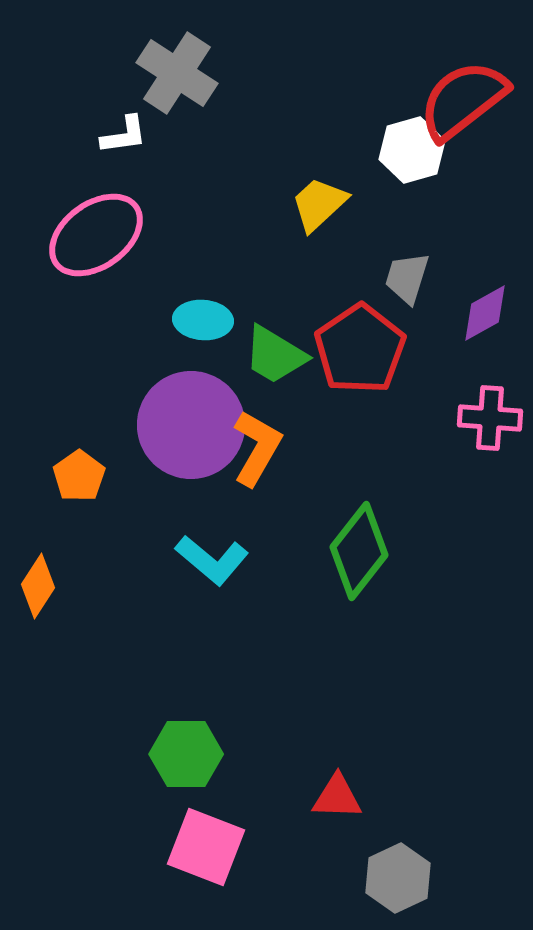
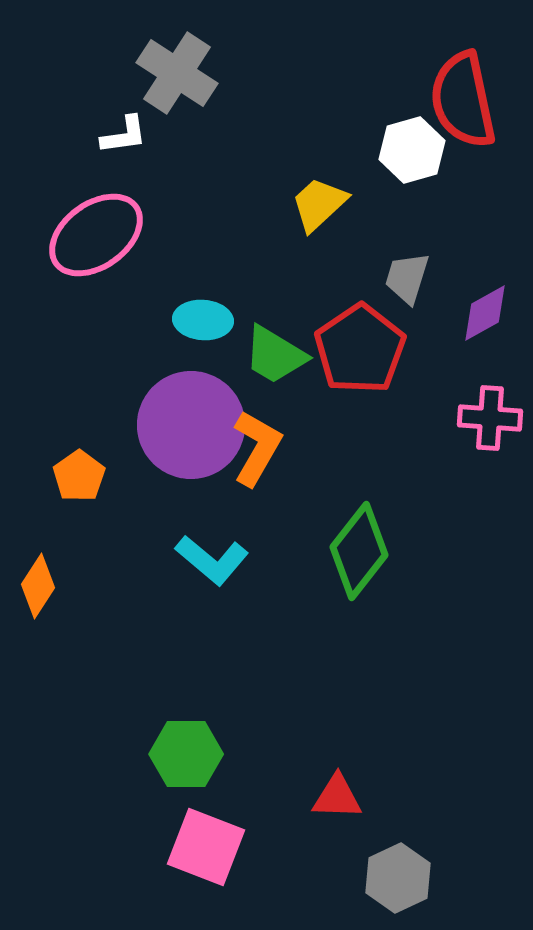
red semicircle: rotated 64 degrees counterclockwise
